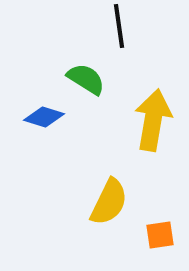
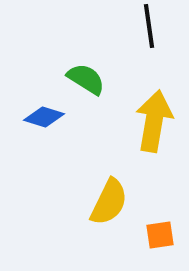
black line: moved 30 px right
yellow arrow: moved 1 px right, 1 px down
